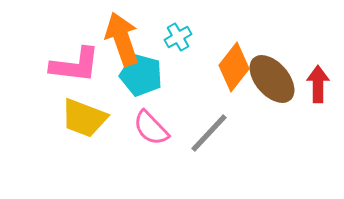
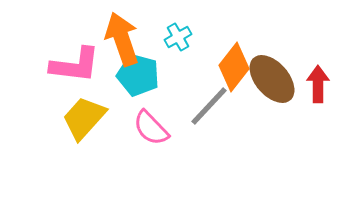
cyan pentagon: moved 3 px left
yellow trapezoid: rotated 111 degrees clockwise
gray line: moved 27 px up
